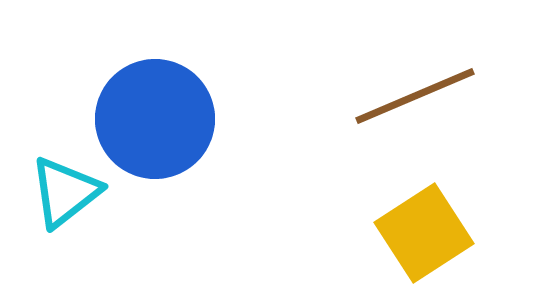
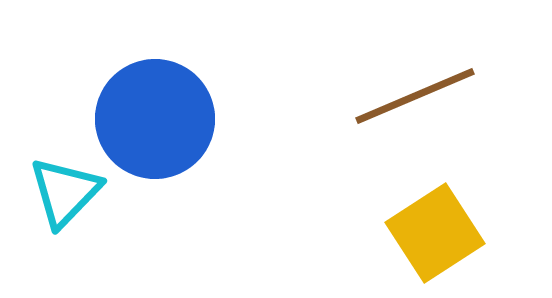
cyan triangle: rotated 8 degrees counterclockwise
yellow square: moved 11 px right
